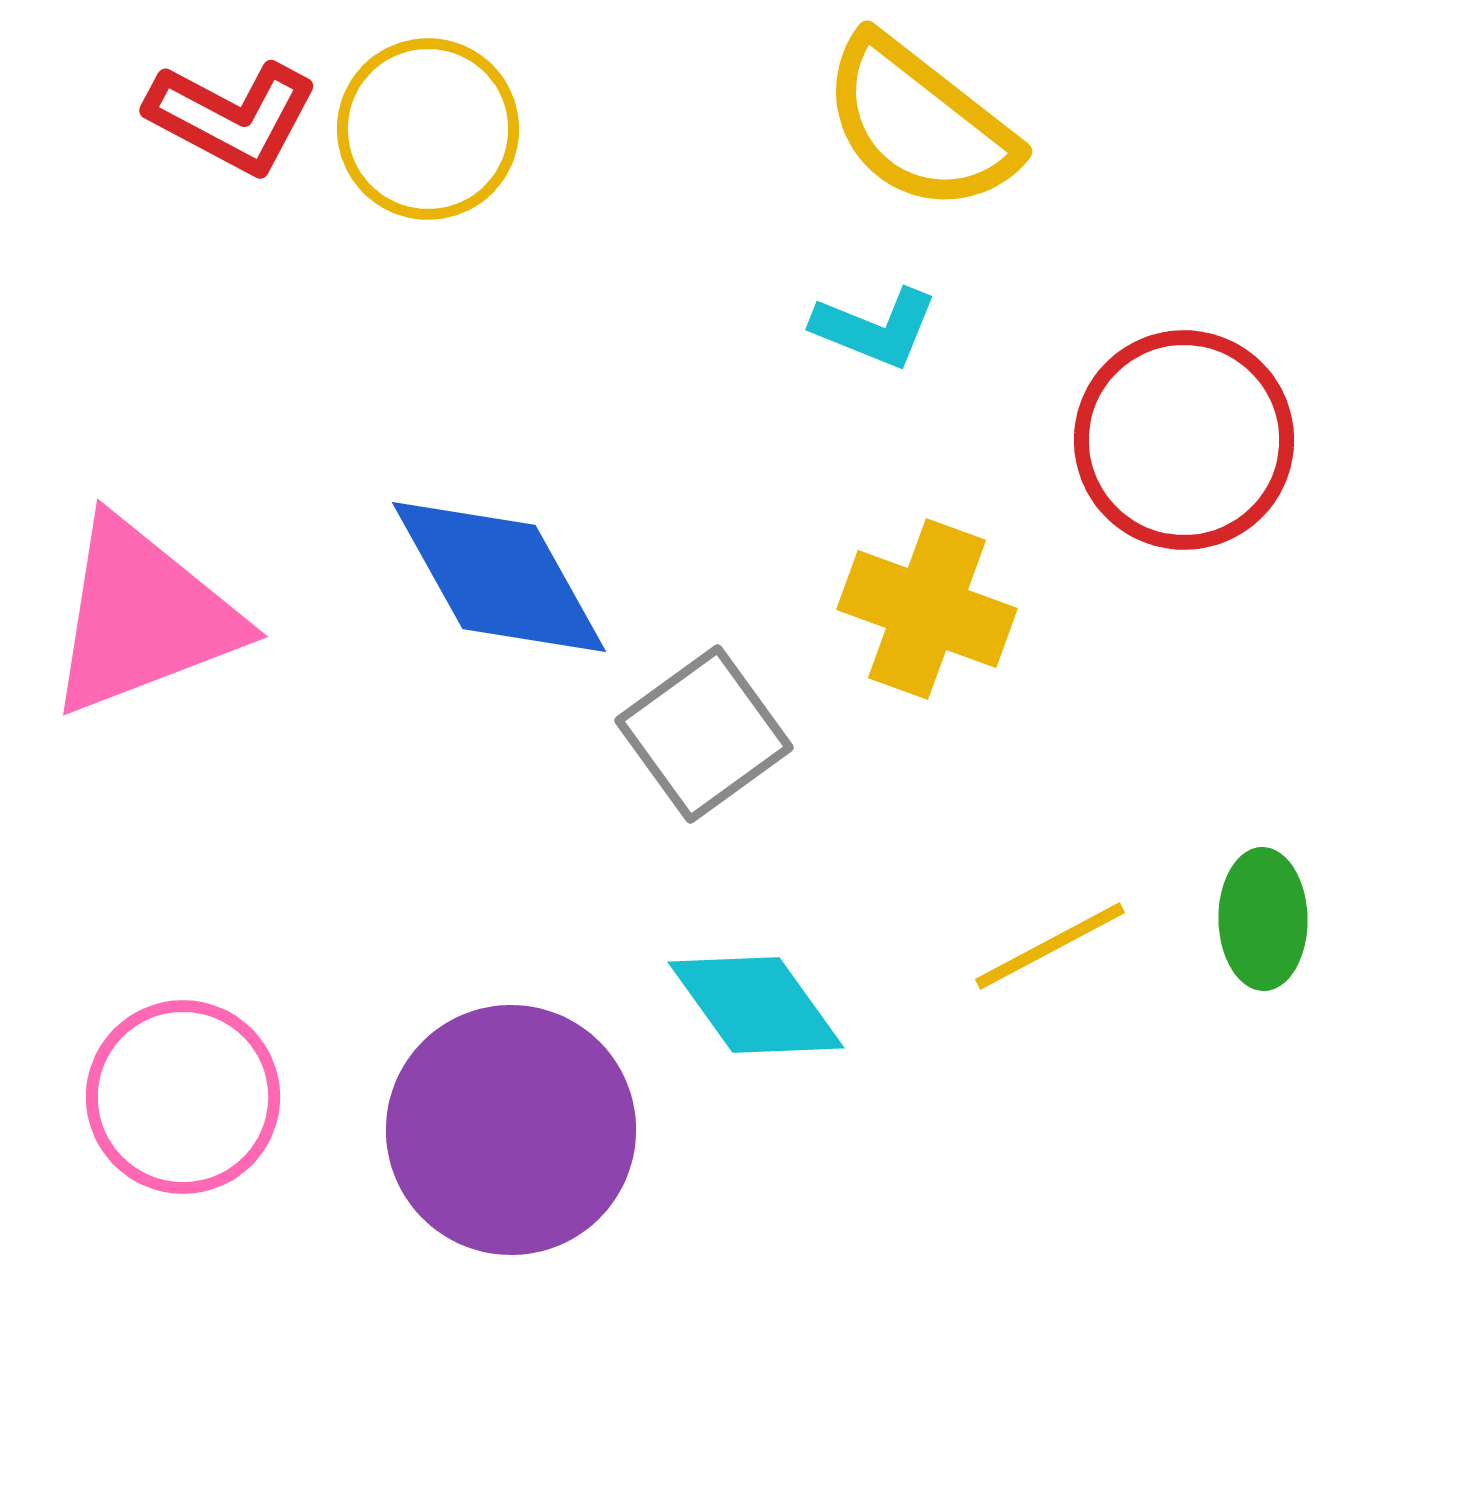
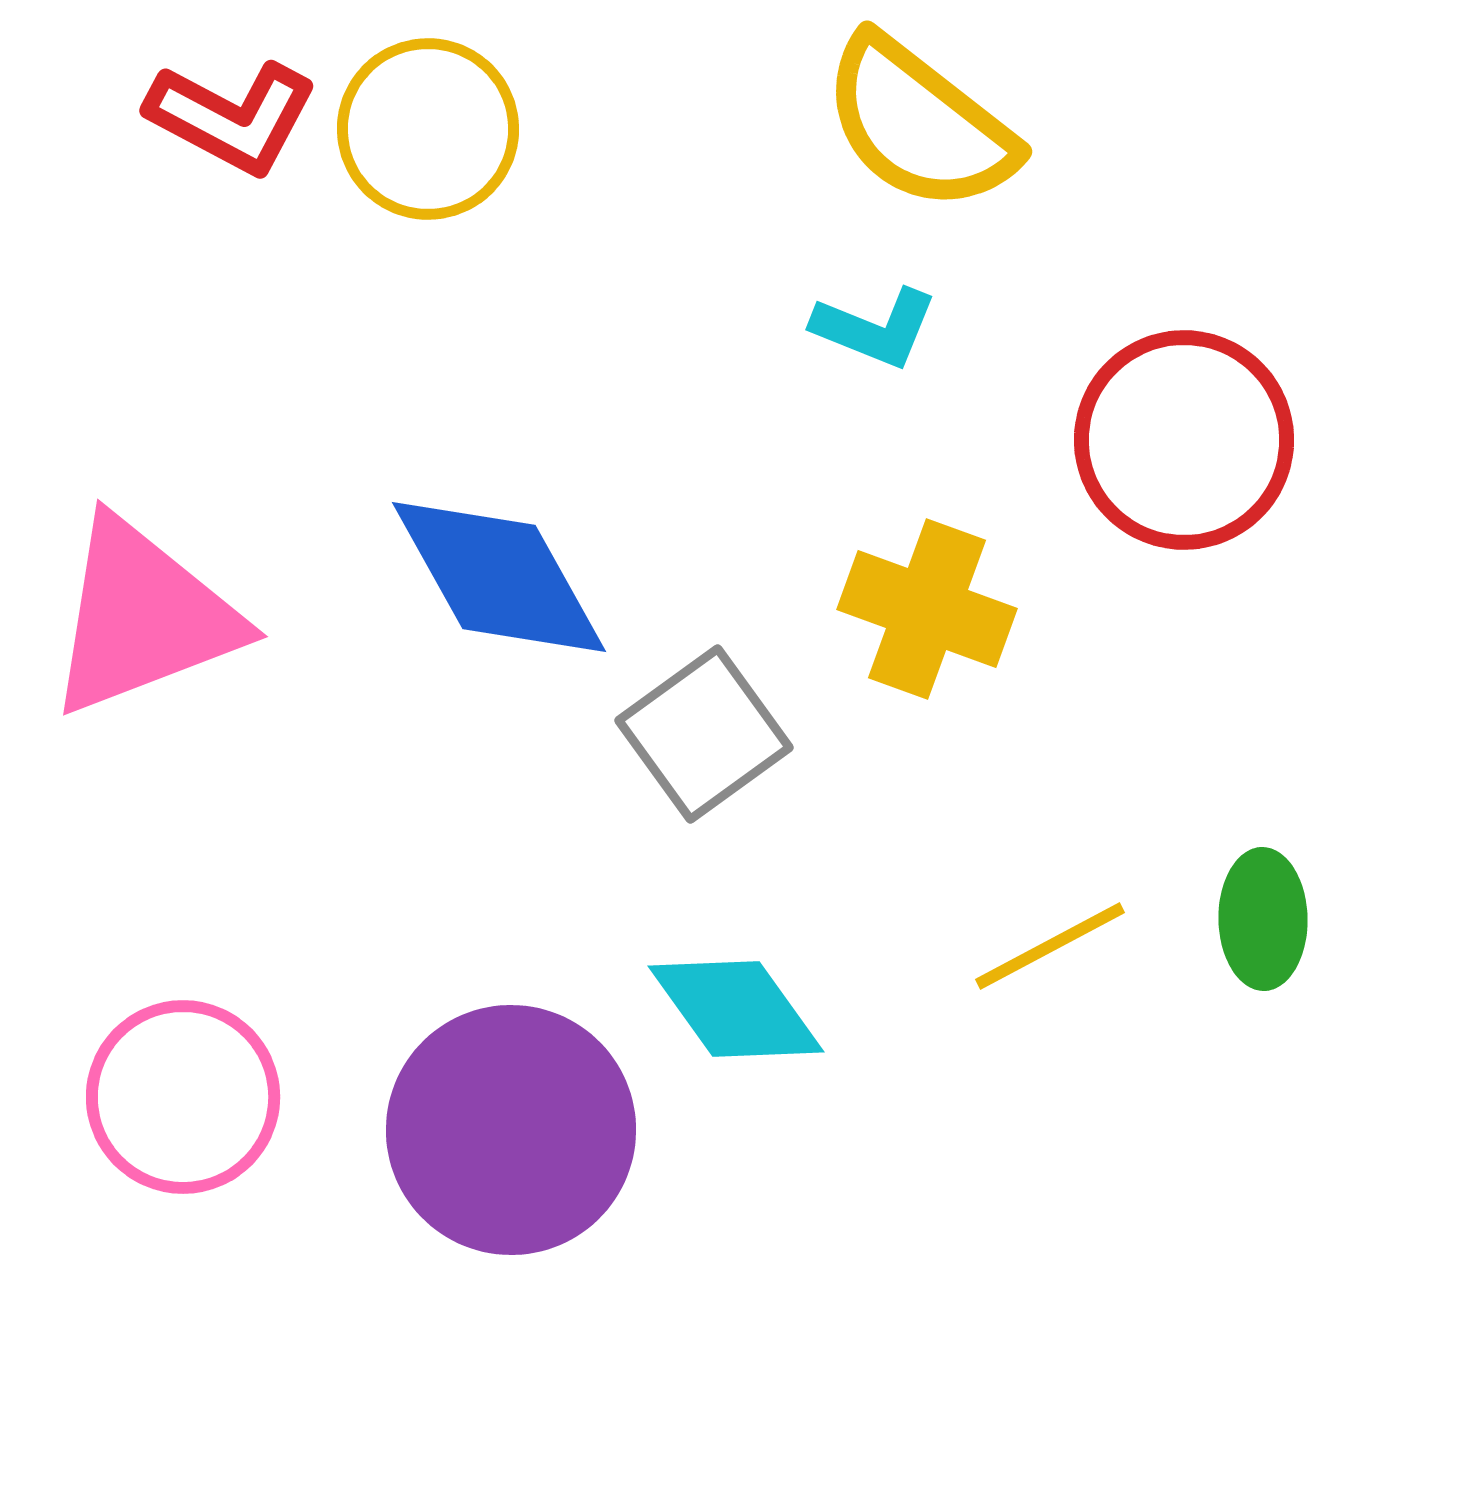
cyan diamond: moved 20 px left, 4 px down
